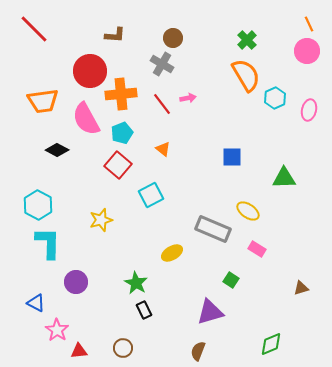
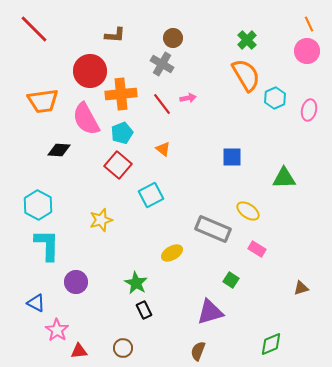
black diamond at (57, 150): moved 2 px right; rotated 25 degrees counterclockwise
cyan L-shape at (48, 243): moved 1 px left, 2 px down
